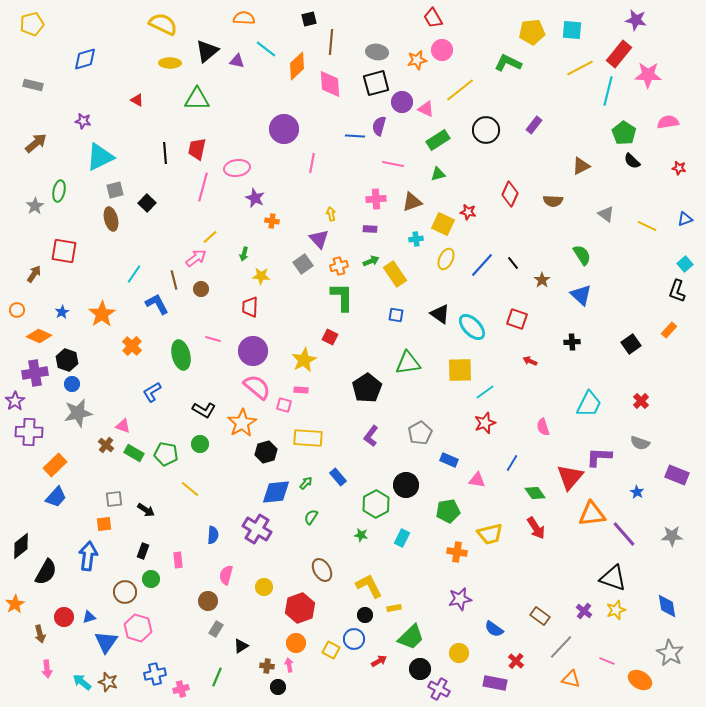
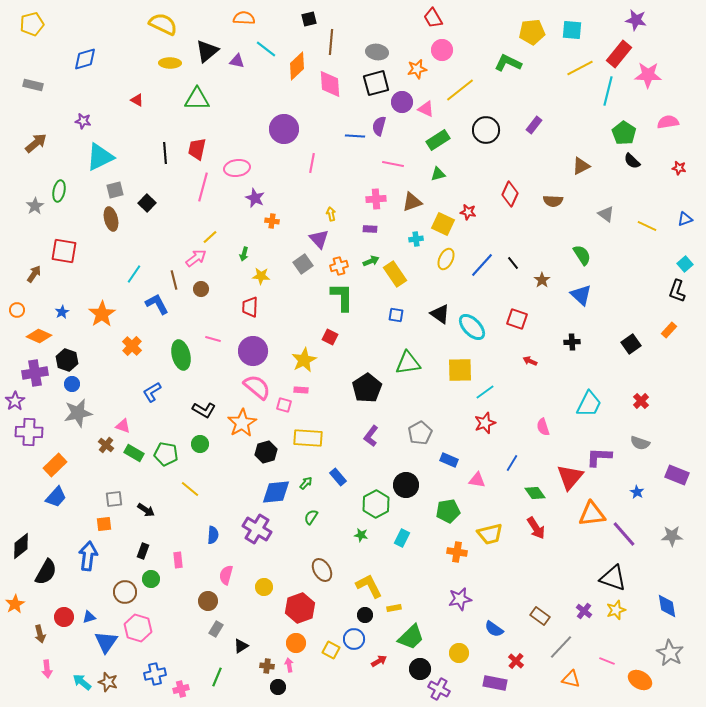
orange star at (417, 60): moved 9 px down
